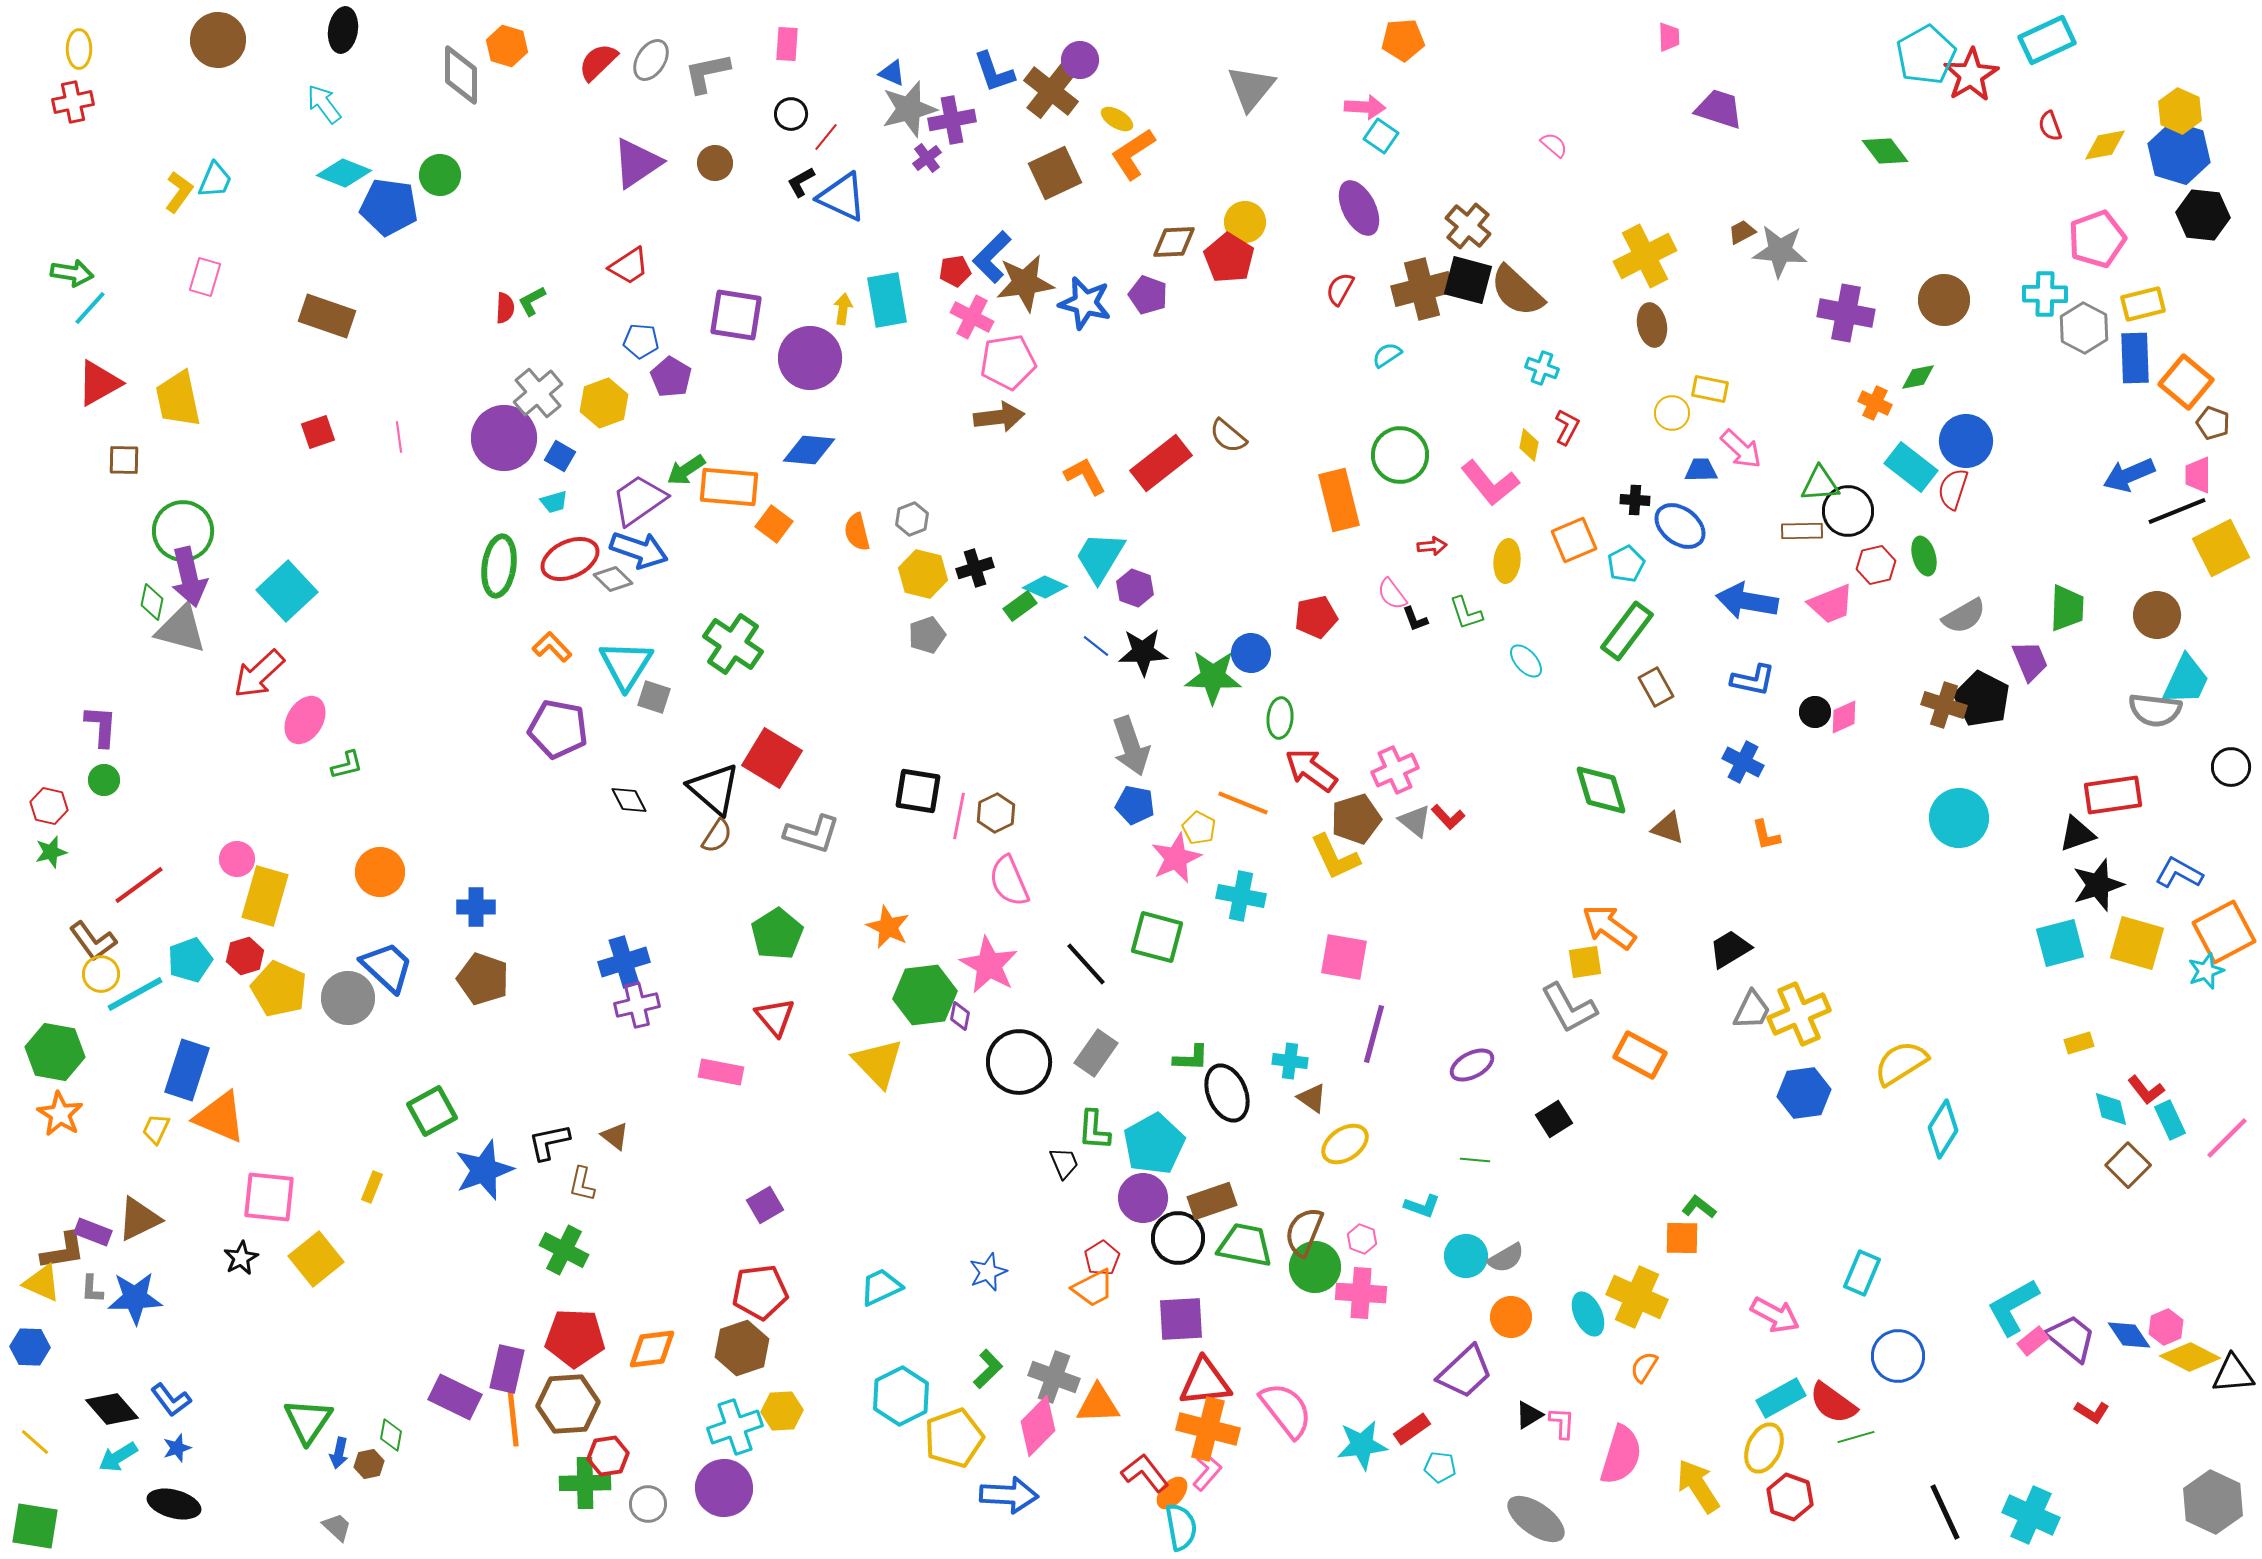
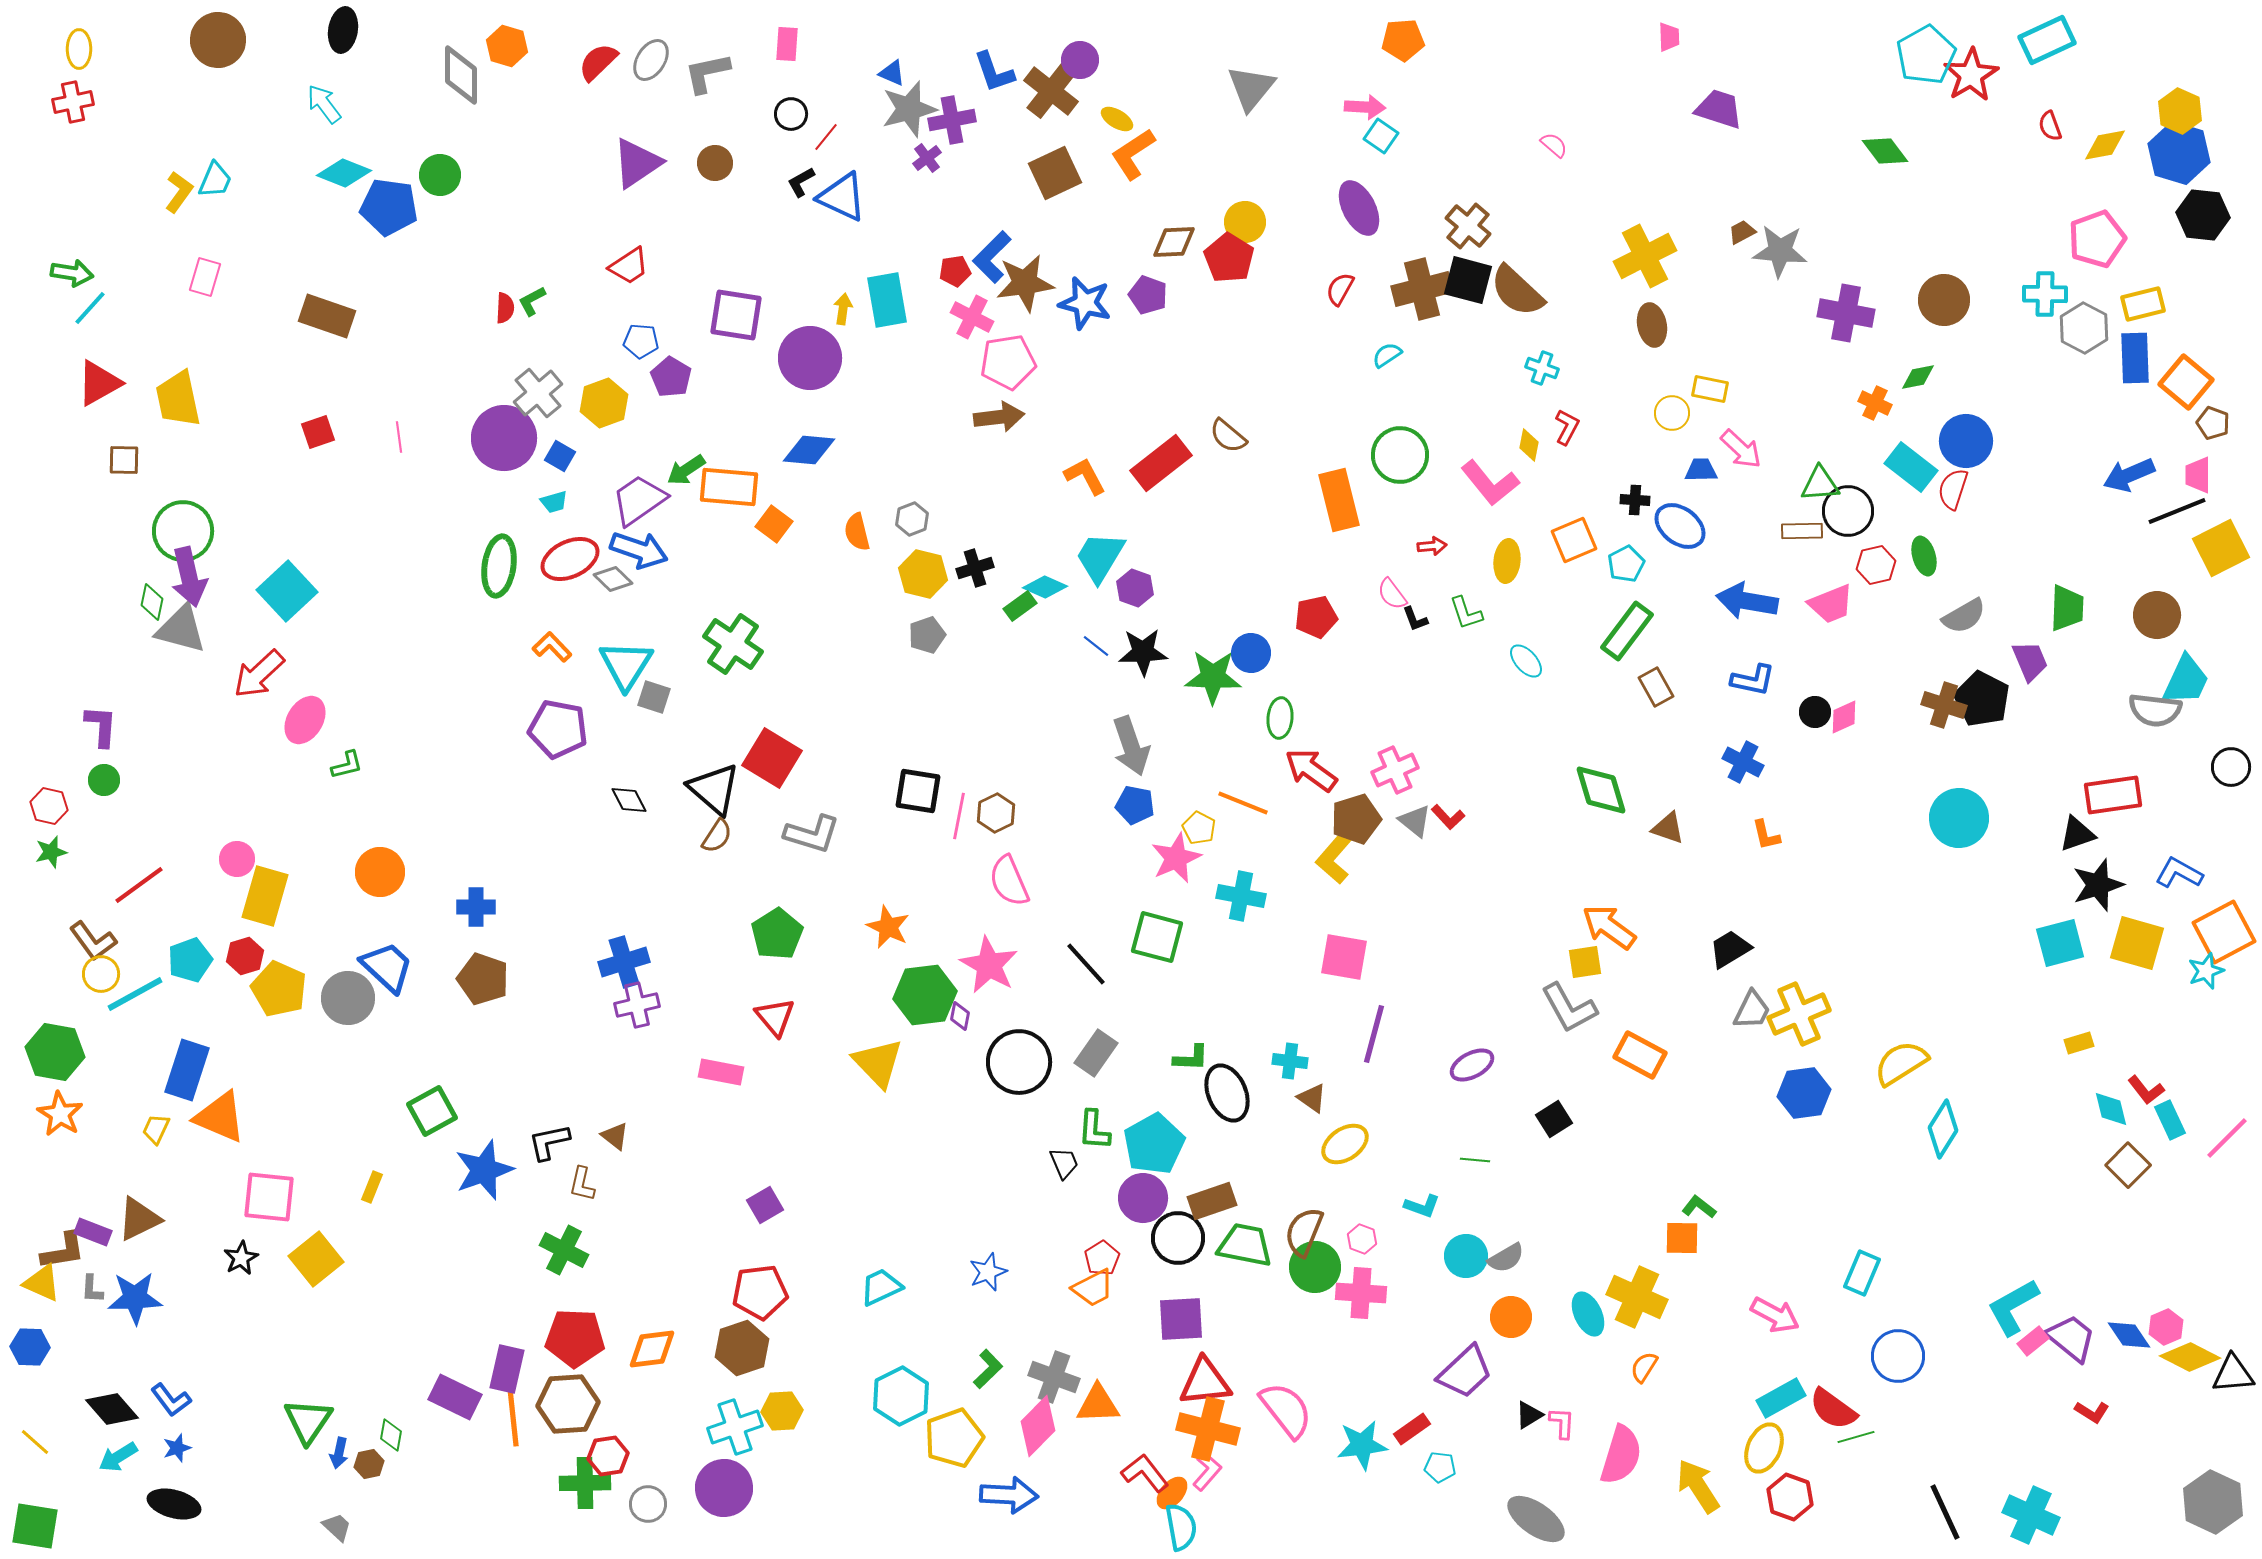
yellow L-shape at (1335, 857): rotated 66 degrees clockwise
red semicircle at (1833, 1403): moved 6 px down
